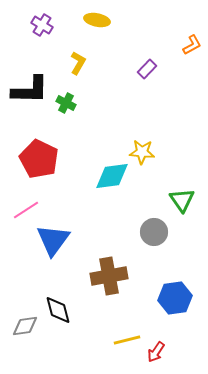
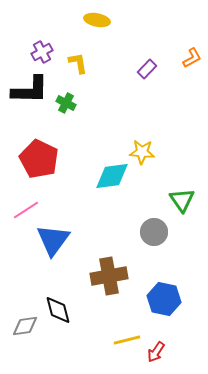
purple cross: moved 27 px down; rotated 30 degrees clockwise
orange L-shape: moved 13 px down
yellow L-shape: rotated 40 degrees counterclockwise
blue hexagon: moved 11 px left, 1 px down; rotated 20 degrees clockwise
